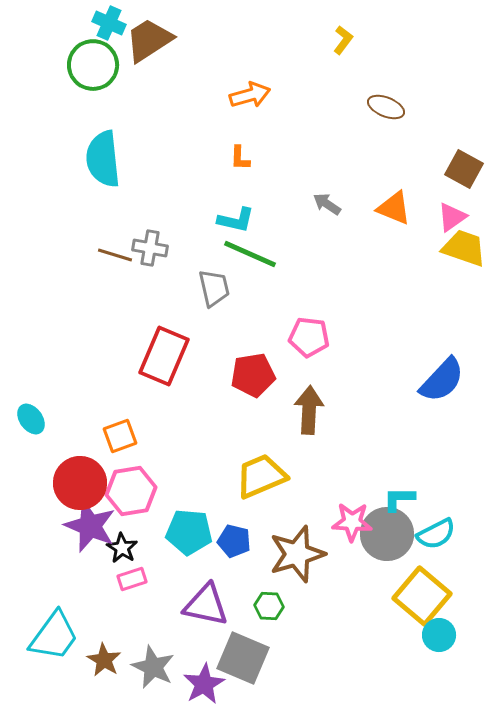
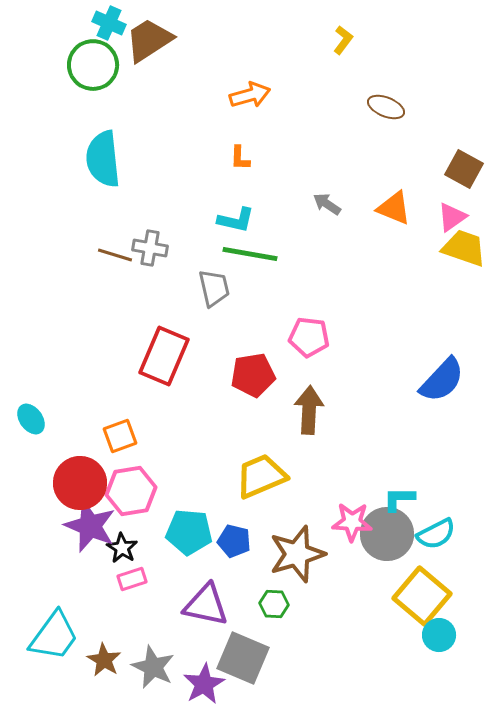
green line at (250, 254): rotated 14 degrees counterclockwise
green hexagon at (269, 606): moved 5 px right, 2 px up
